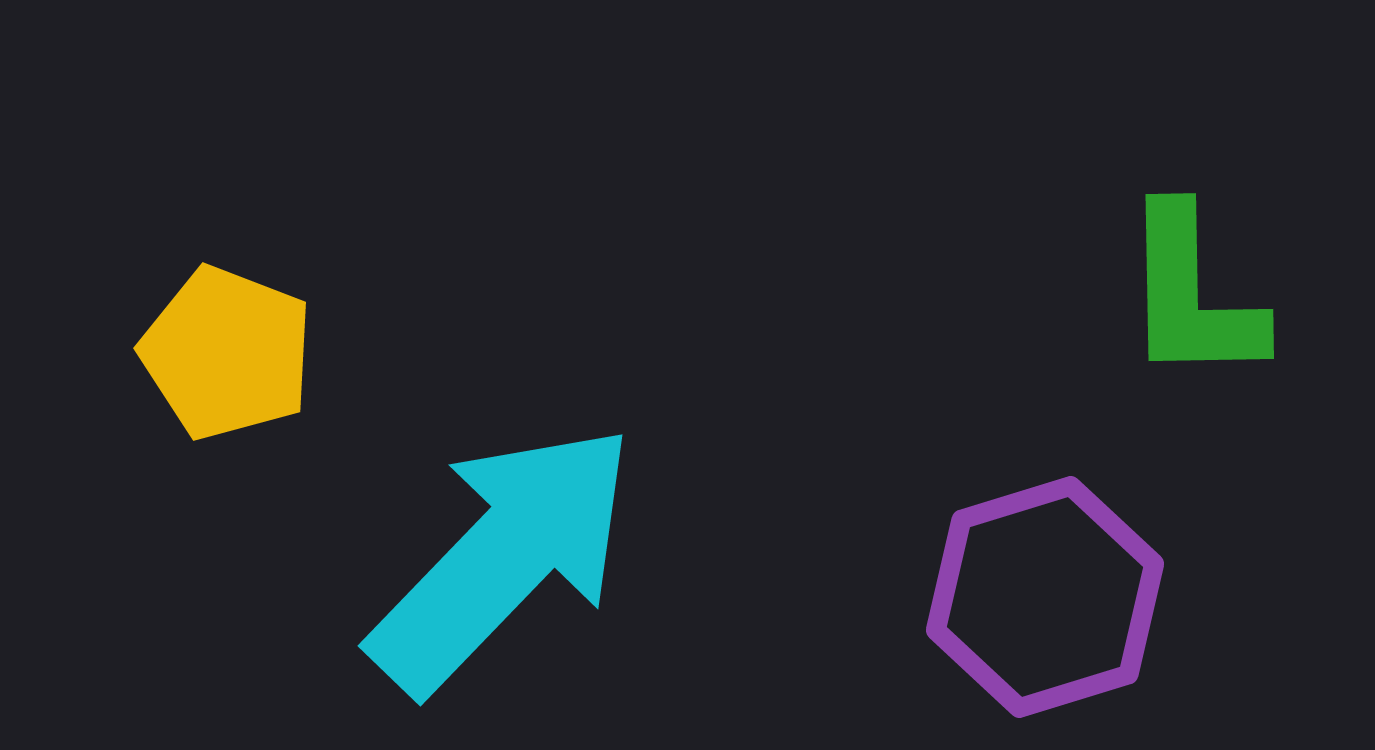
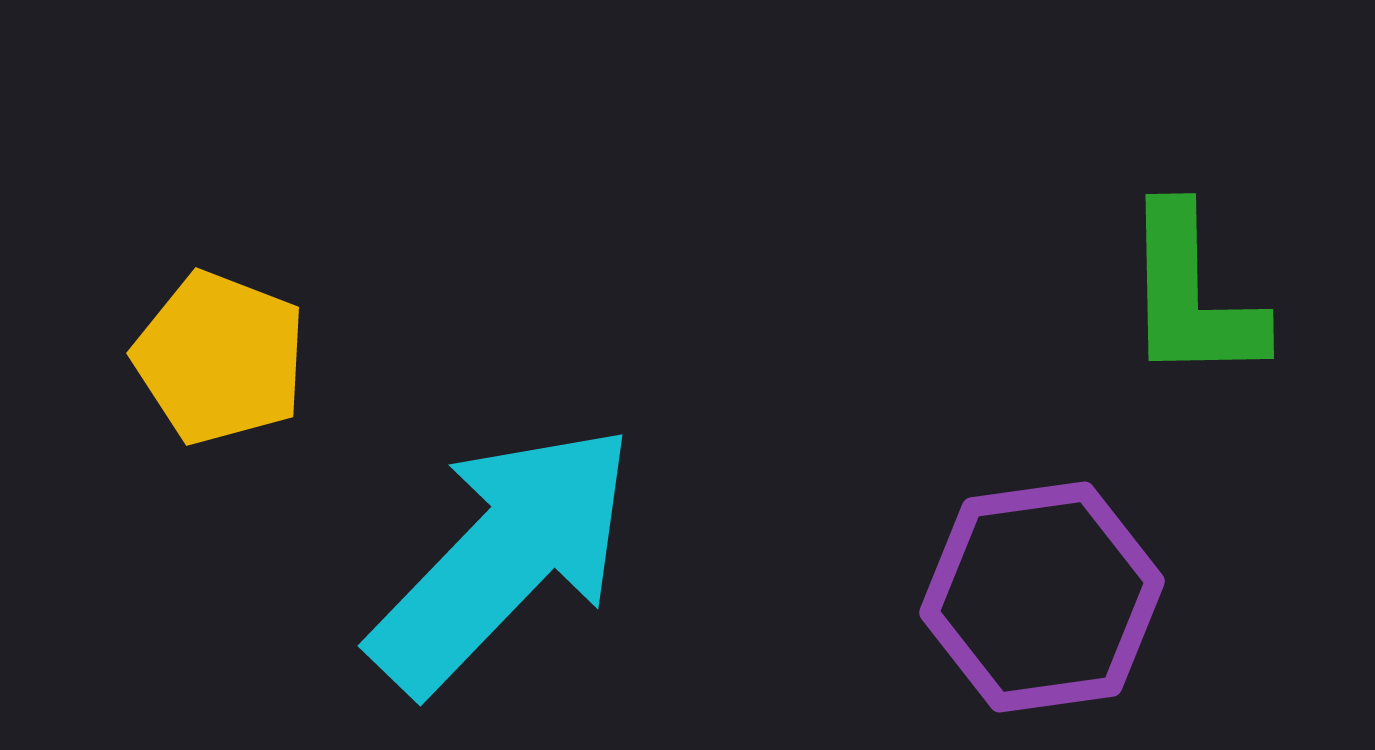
yellow pentagon: moved 7 px left, 5 px down
purple hexagon: moved 3 px left; rotated 9 degrees clockwise
